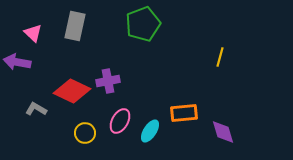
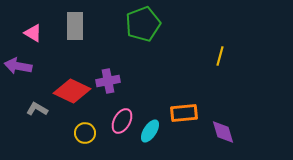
gray rectangle: rotated 12 degrees counterclockwise
pink triangle: rotated 12 degrees counterclockwise
yellow line: moved 1 px up
purple arrow: moved 1 px right, 4 px down
gray L-shape: moved 1 px right
pink ellipse: moved 2 px right
